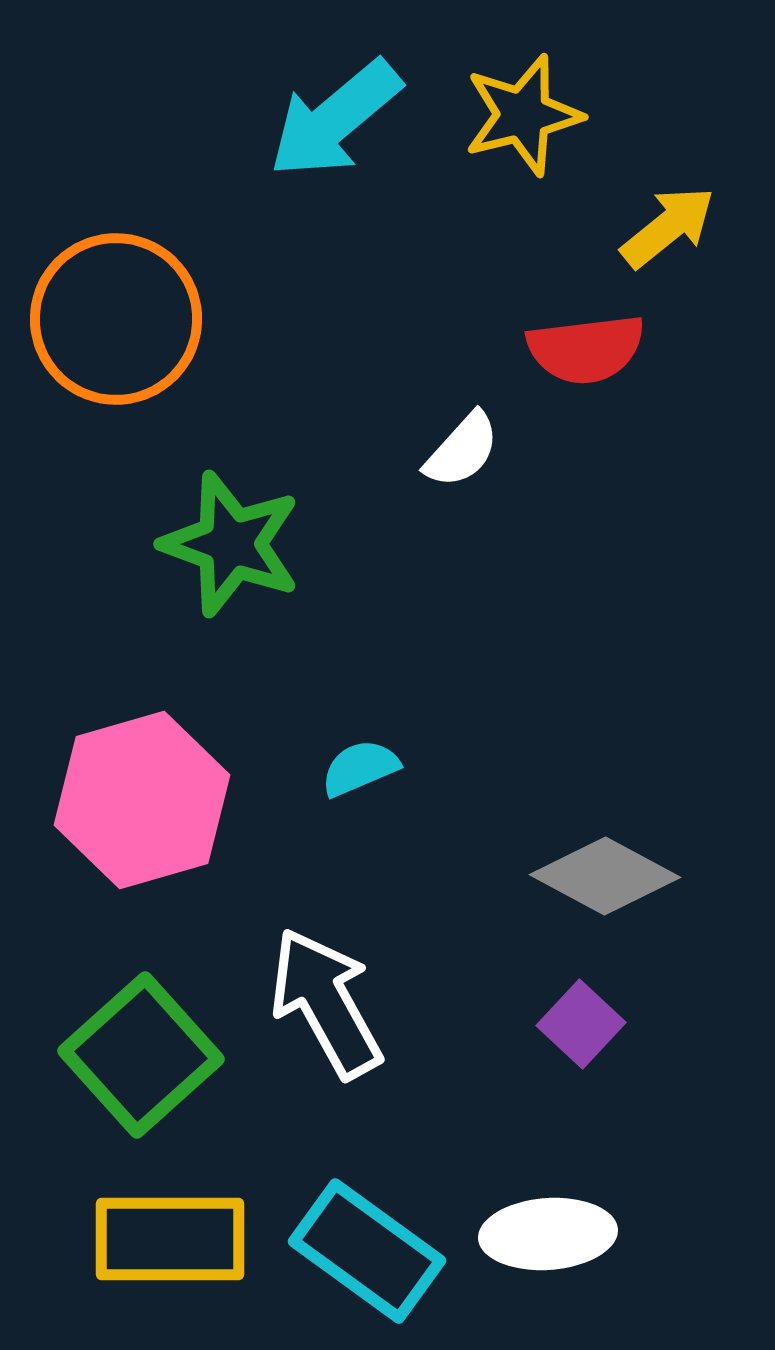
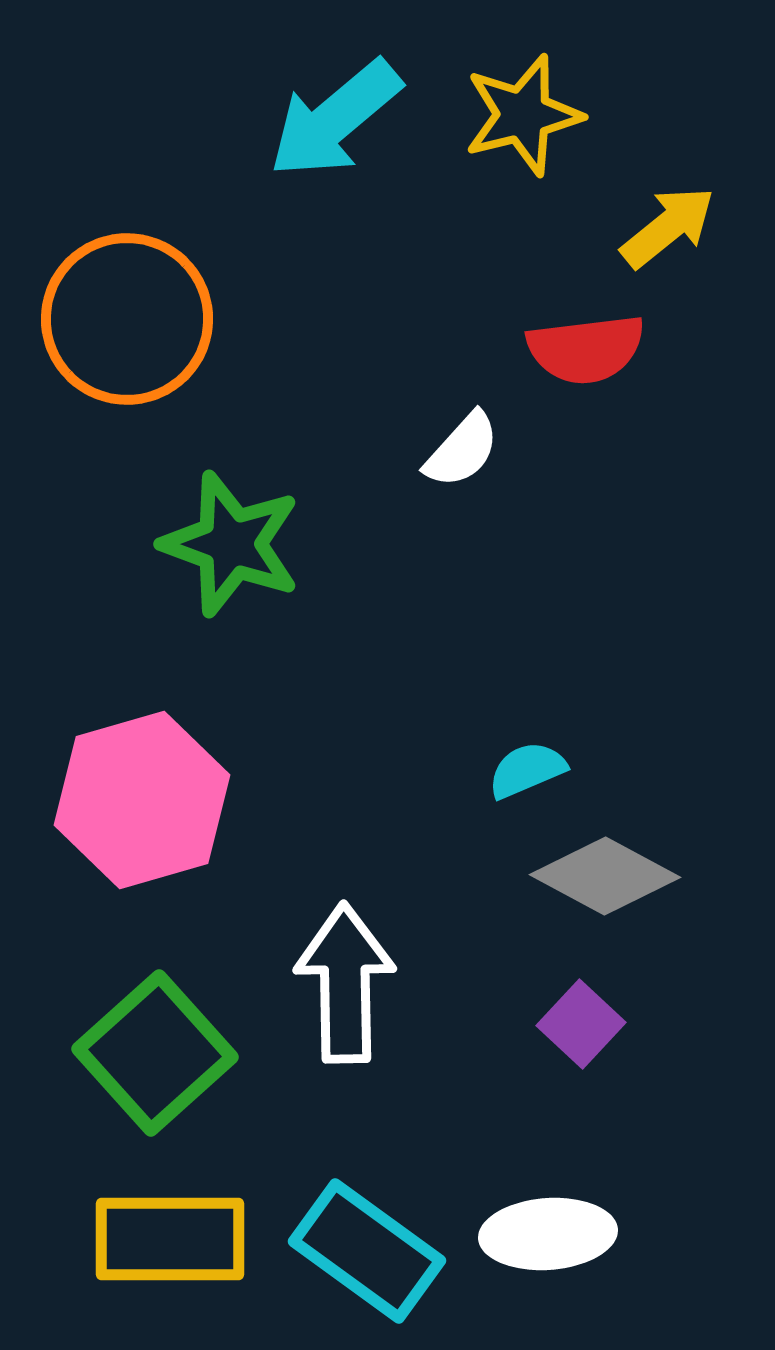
orange circle: moved 11 px right
cyan semicircle: moved 167 px right, 2 px down
white arrow: moved 19 px right, 20 px up; rotated 28 degrees clockwise
green square: moved 14 px right, 2 px up
